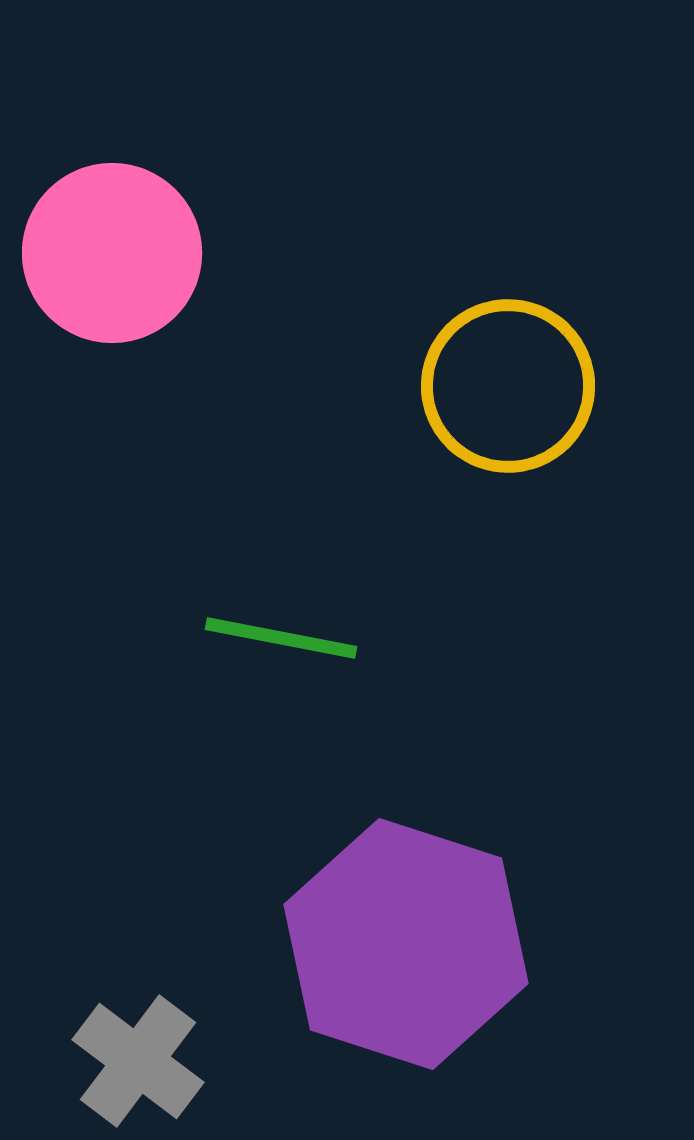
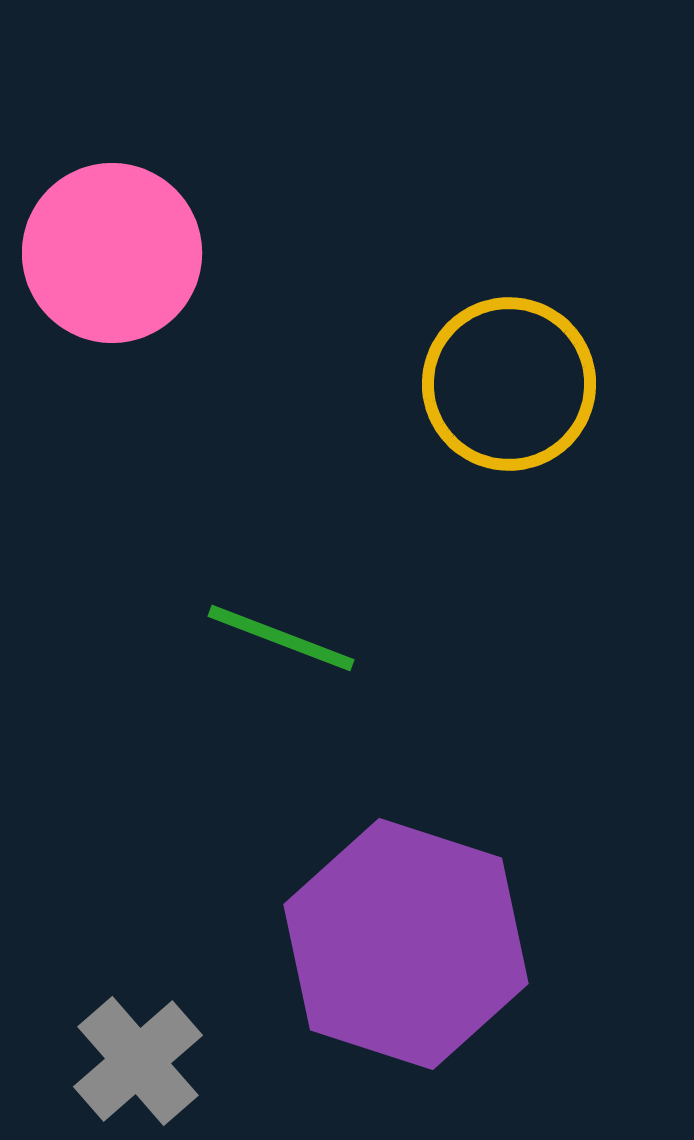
yellow circle: moved 1 px right, 2 px up
green line: rotated 10 degrees clockwise
gray cross: rotated 12 degrees clockwise
